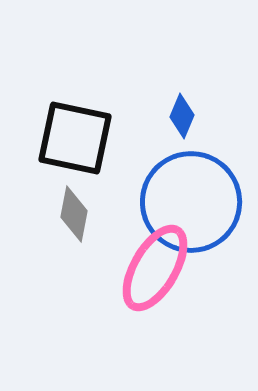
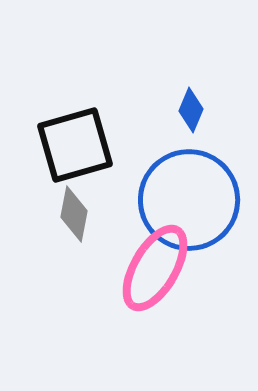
blue diamond: moved 9 px right, 6 px up
black square: moved 7 px down; rotated 28 degrees counterclockwise
blue circle: moved 2 px left, 2 px up
